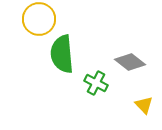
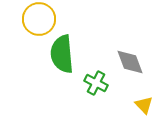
gray diamond: rotated 32 degrees clockwise
